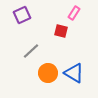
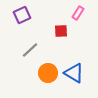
pink rectangle: moved 4 px right
red square: rotated 16 degrees counterclockwise
gray line: moved 1 px left, 1 px up
